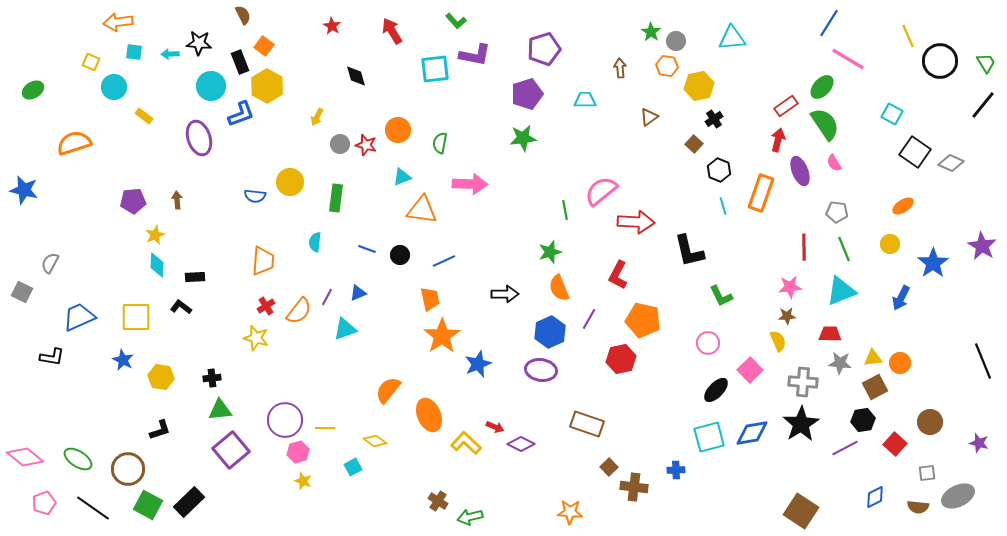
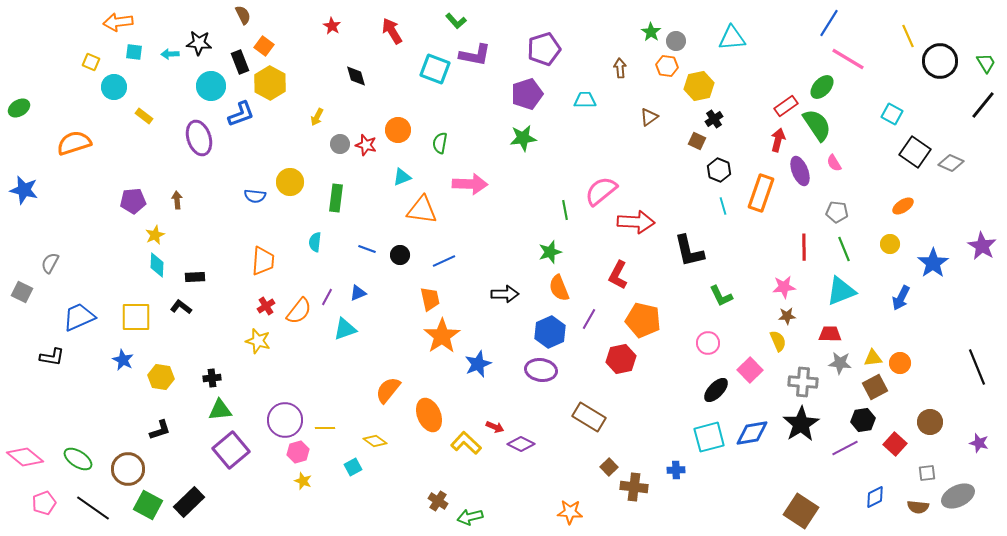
cyan square at (435, 69): rotated 28 degrees clockwise
yellow hexagon at (267, 86): moved 3 px right, 3 px up
green ellipse at (33, 90): moved 14 px left, 18 px down
green semicircle at (825, 124): moved 8 px left, 1 px down
brown square at (694, 144): moved 3 px right, 3 px up; rotated 18 degrees counterclockwise
pink star at (790, 287): moved 6 px left
yellow star at (256, 338): moved 2 px right, 3 px down
black line at (983, 361): moved 6 px left, 6 px down
brown rectangle at (587, 424): moved 2 px right, 7 px up; rotated 12 degrees clockwise
